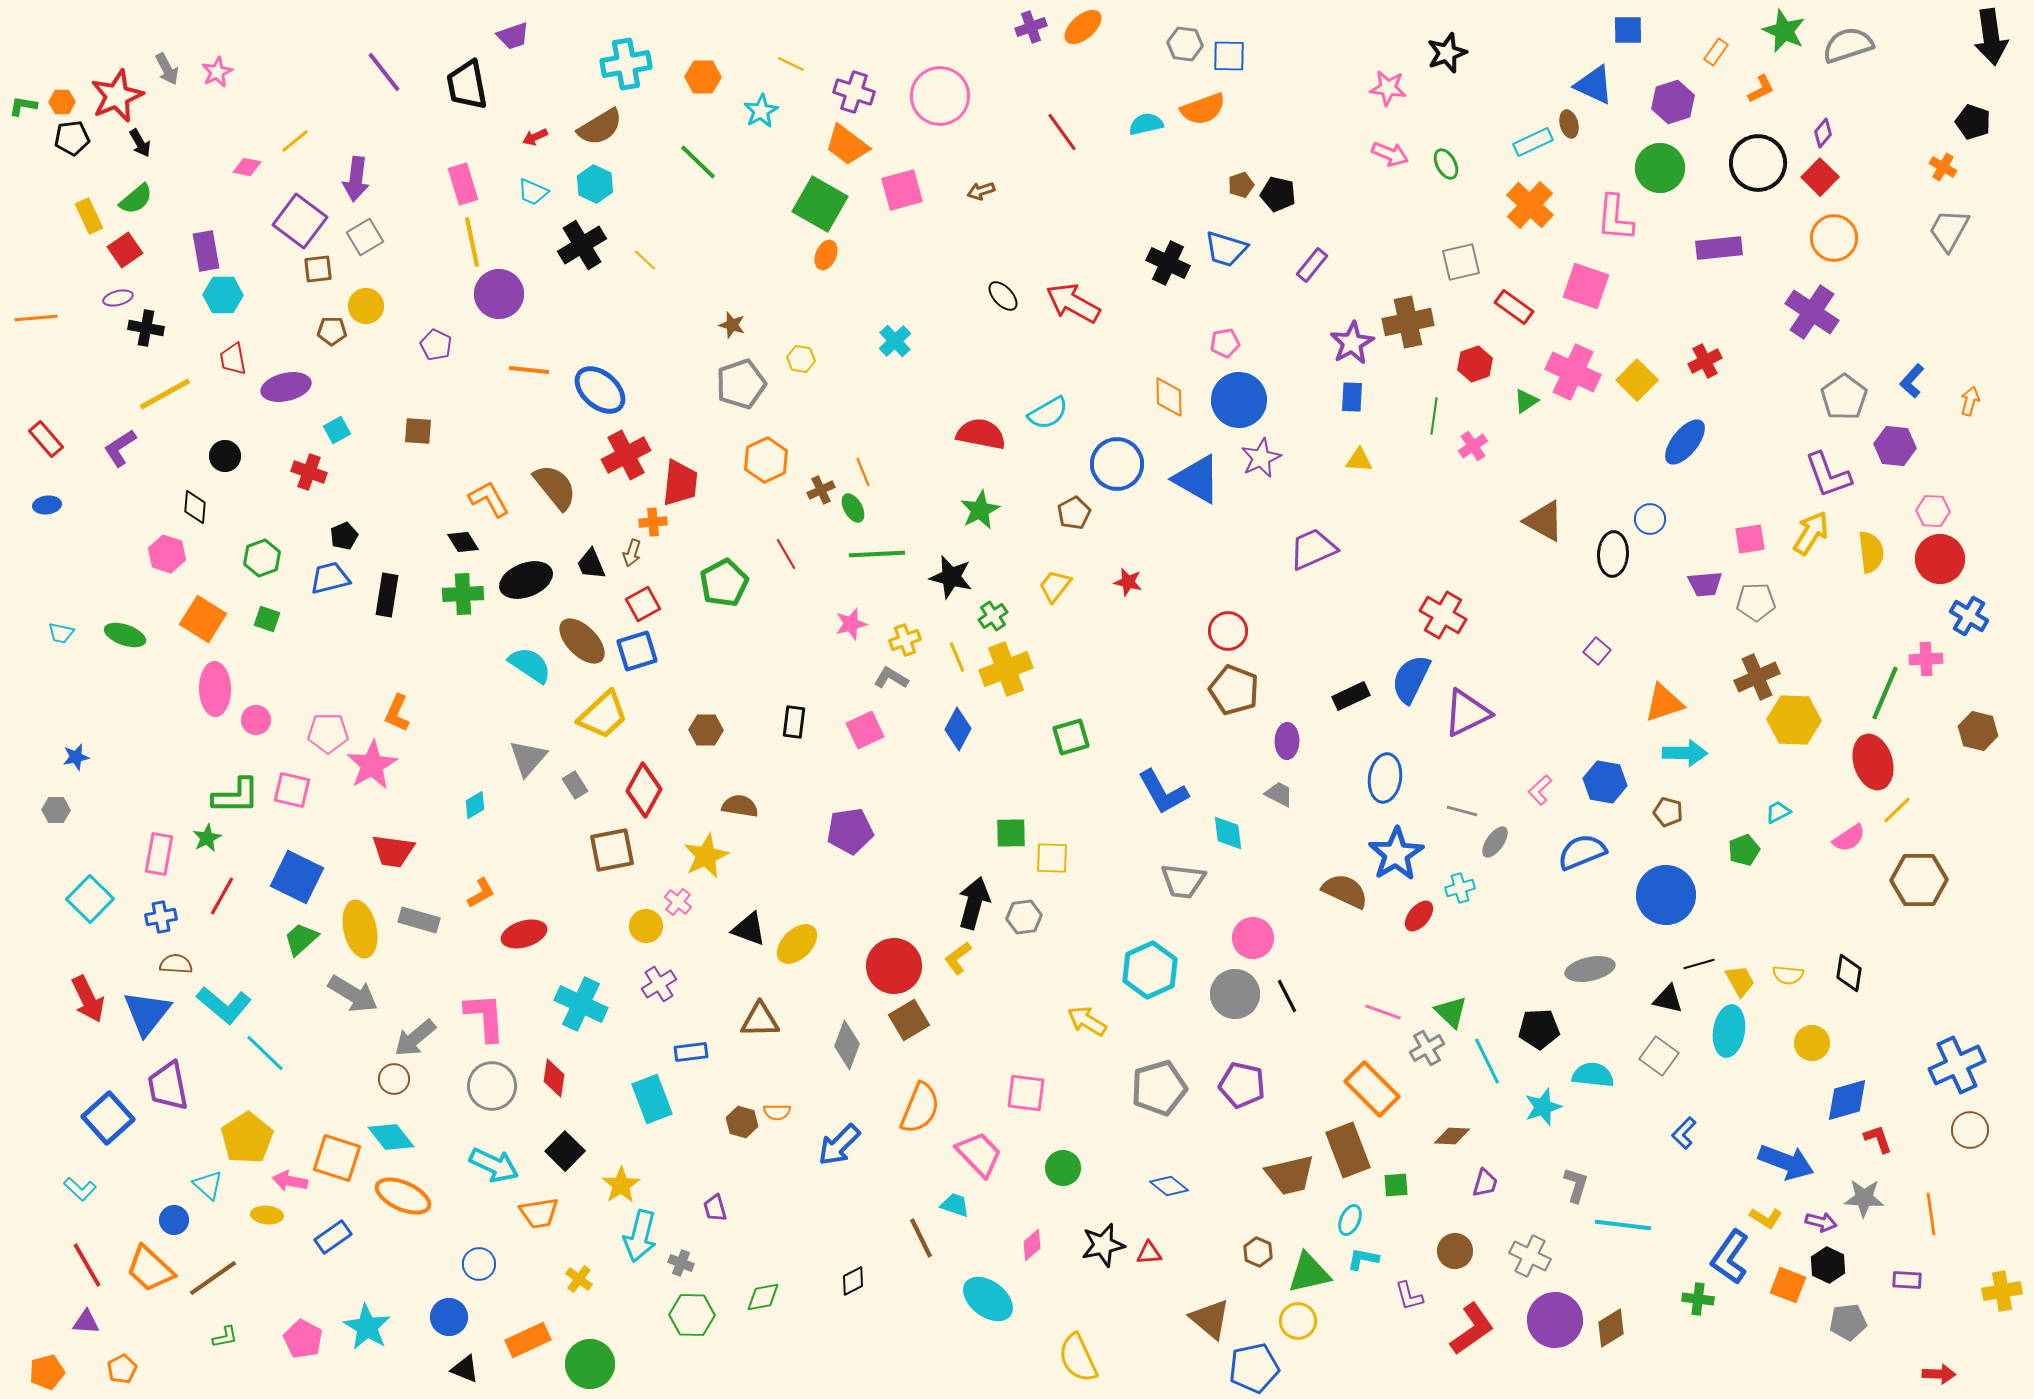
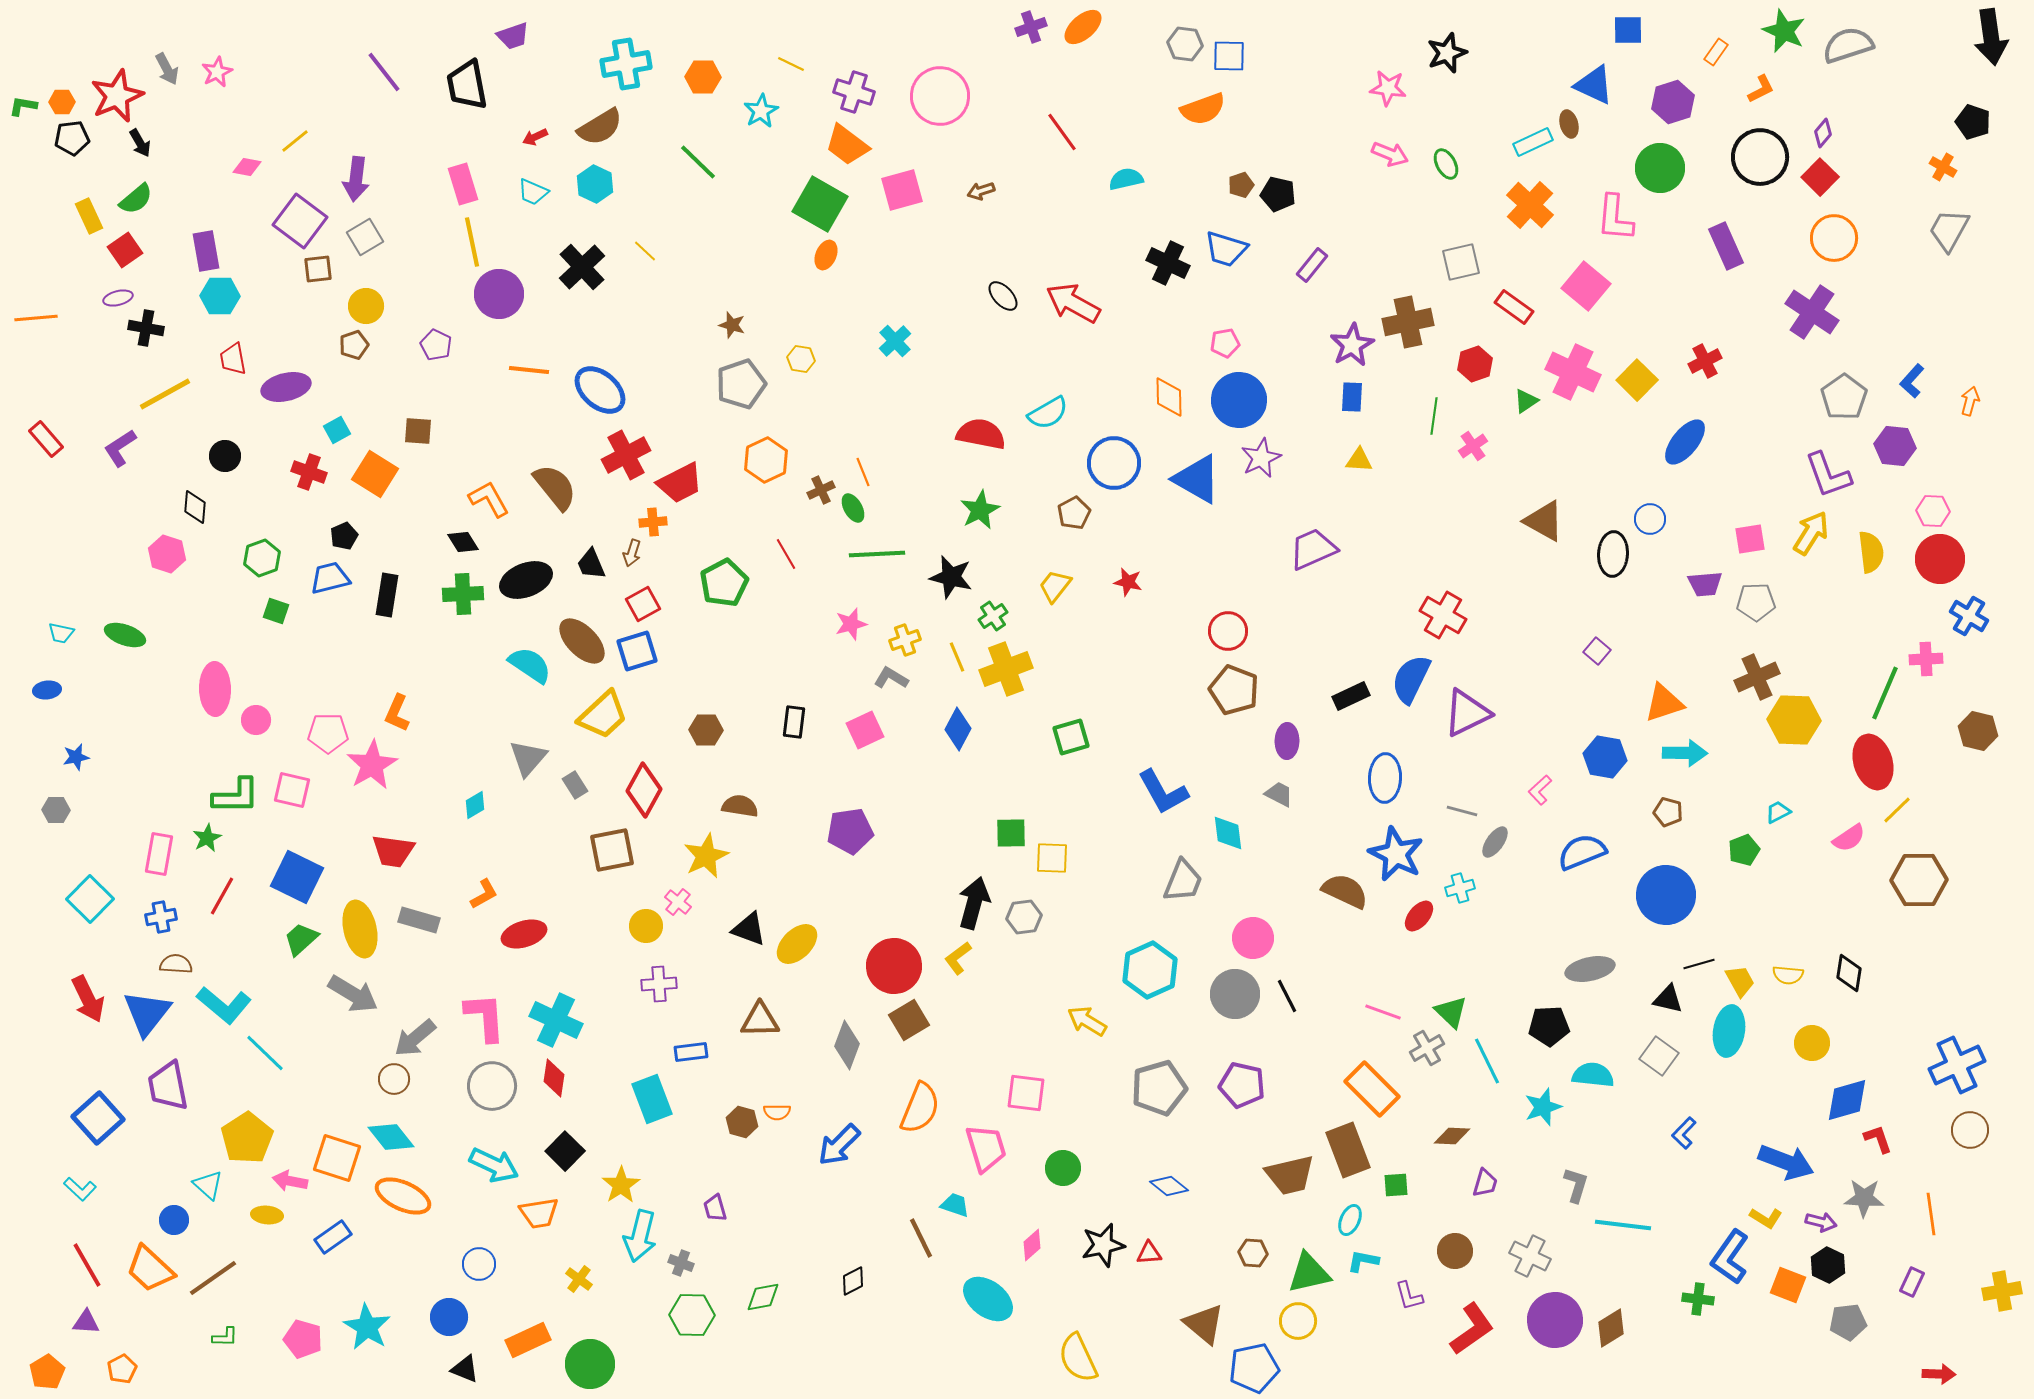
cyan semicircle at (1146, 124): moved 20 px left, 55 px down
black circle at (1758, 163): moved 2 px right, 6 px up
black cross at (582, 245): moved 22 px down; rotated 12 degrees counterclockwise
purple rectangle at (1719, 248): moved 7 px right, 2 px up; rotated 72 degrees clockwise
yellow line at (645, 260): moved 9 px up
pink square at (1586, 286): rotated 21 degrees clockwise
cyan hexagon at (223, 295): moved 3 px left, 1 px down
brown pentagon at (332, 331): moved 22 px right, 14 px down; rotated 20 degrees counterclockwise
purple star at (1352, 343): moved 2 px down
blue circle at (1117, 464): moved 3 px left, 1 px up
red trapezoid at (680, 483): rotated 57 degrees clockwise
blue ellipse at (47, 505): moved 185 px down
orange square at (203, 619): moved 172 px right, 145 px up
green square at (267, 619): moved 9 px right, 8 px up
blue ellipse at (1385, 778): rotated 6 degrees counterclockwise
blue hexagon at (1605, 782): moved 25 px up
blue star at (1396, 854): rotated 14 degrees counterclockwise
gray trapezoid at (1183, 881): rotated 75 degrees counterclockwise
orange L-shape at (481, 893): moved 3 px right, 1 px down
purple cross at (659, 984): rotated 28 degrees clockwise
cyan cross at (581, 1004): moved 25 px left, 16 px down
black pentagon at (1539, 1029): moved 10 px right, 3 px up
blue square at (108, 1118): moved 10 px left
pink trapezoid at (979, 1154): moved 7 px right, 6 px up; rotated 27 degrees clockwise
brown hexagon at (1258, 1252): moved 5 px left, 1 px down; rotated 20 degrees counterclockwise
cyan L-shape at (1363, 1259): moved 2 px down
purple rectangle at (1907, 1280): moved 5 px right, 2 px down; rotated 68 degrees counterclockwise
brown triangle at (1210, 1319): moved 6 px left, 5 px down
green L-shape at (225, 1337): rotated 12 degrees clockwise
pink pentagon at (303, 1339): rotated 12 degrees counterclockwise
orange pentagon at (47, 1372): rotated 16 degrees counterclockwise
